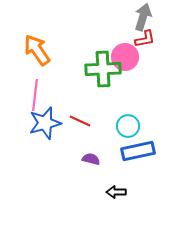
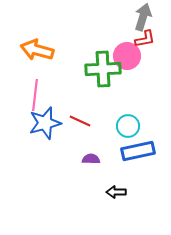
orange arrow: rotated 40 degrees counterclockwise
pink circle: moved 2 px right, 1 px up
purple semicircle: rotated 12 degrees counterclockwise
